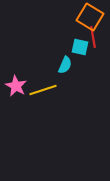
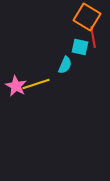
orange square: moved 3 px left
yellow line: moved 7 px left, 6 px up
